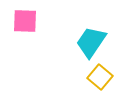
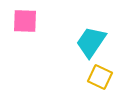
yellow square: rotated 15 degrees counterclockwise
